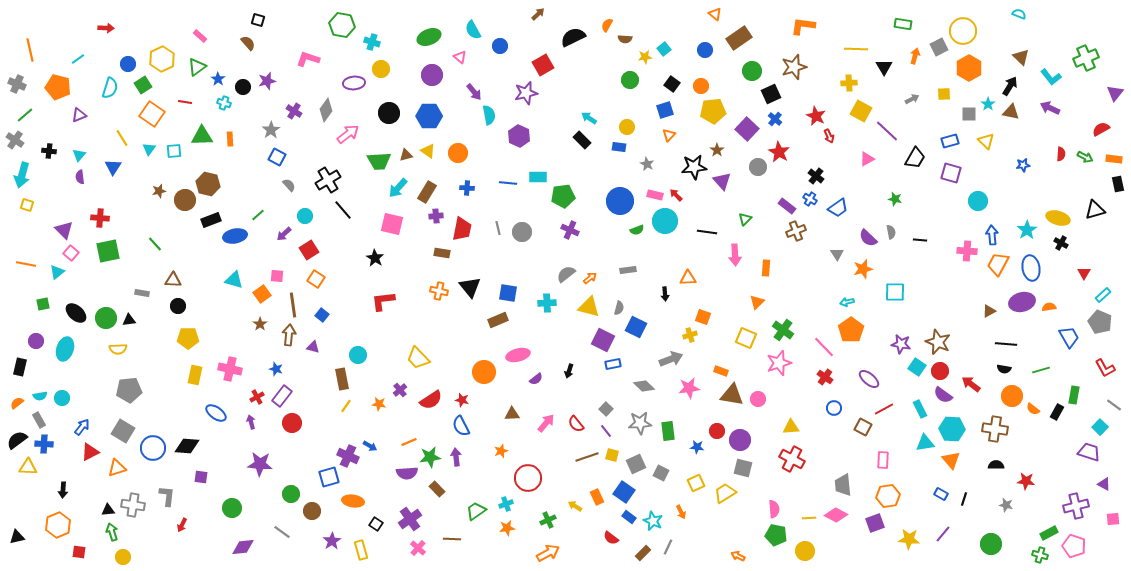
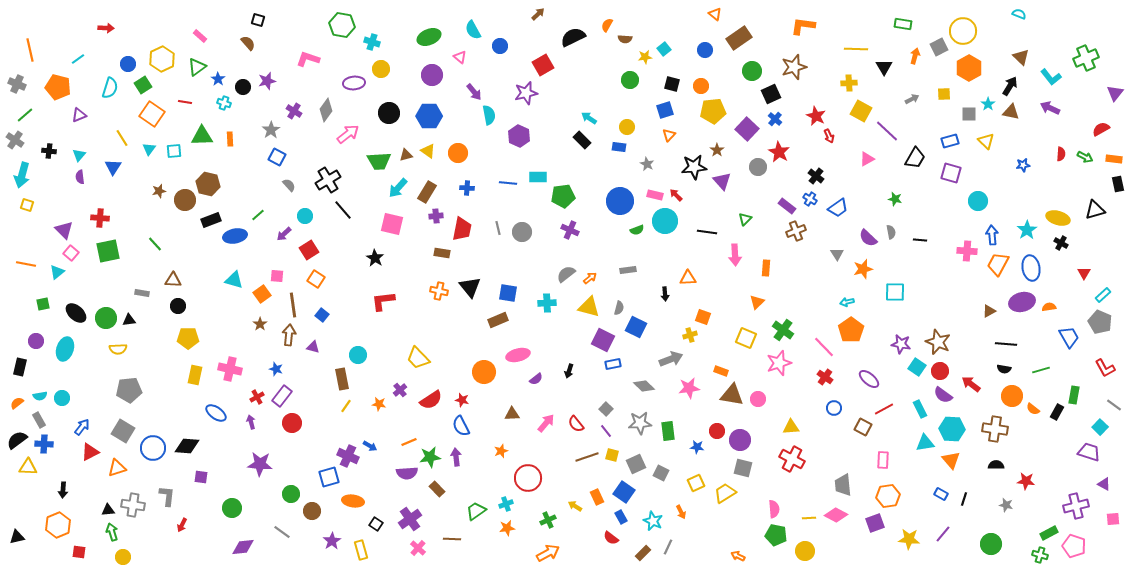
black square at (672, 84): rotated 21 degrees counterclockwise
blue rectangle at (629, 517): moved 8 px left; rotated 24 degrees clockwise
